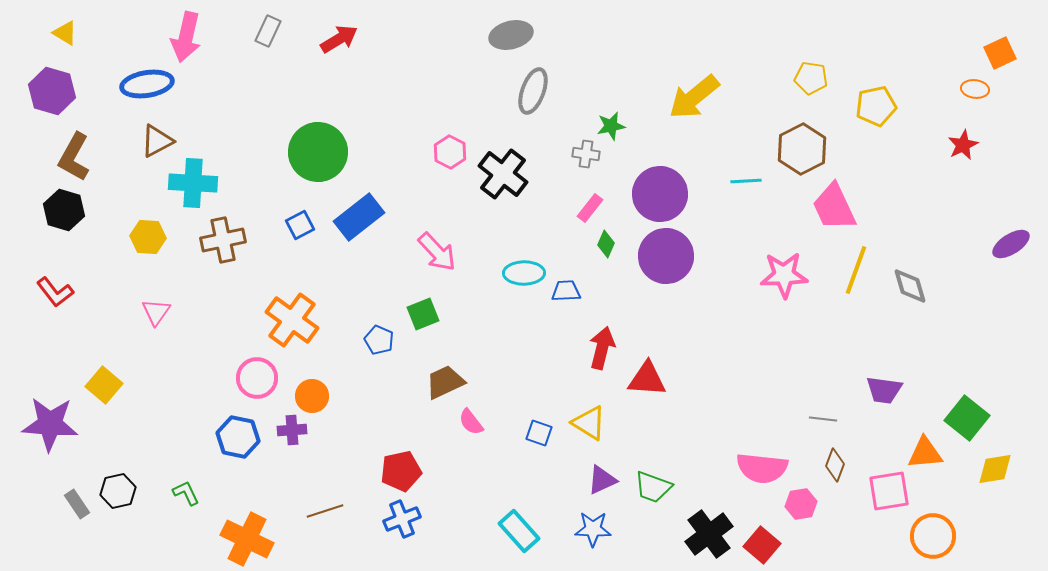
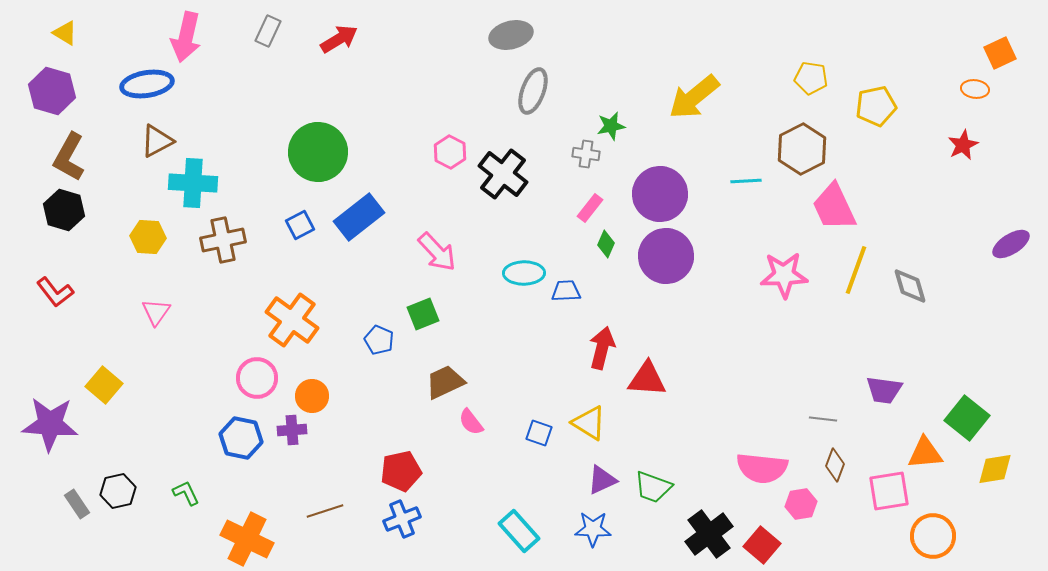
brown L-shape at (74, 157): moved 5 px left
blue hexagon at (238, 437): moved 3 px right, 1 px down
